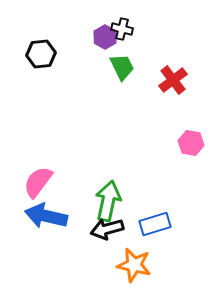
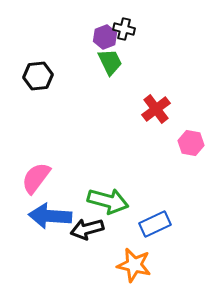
black cross: moved 2 px right
purple hexagon: rotated 10 degrees clockwise
black hexagon: moved 3 px left, 22 px down
green trapezoid: moved 12 px left, 5 px up
red cross: moved 17 px left, 29 px down
pink semicircle: moved 2 px left, 4 px up
green arrow: rotated 93 degrees clockwise
blue arrow: moved 4 px right; rotated 9 degrees counterclockwise
blue rectangle: rotated 8 degrees counterclockwise
black arrow: moved 20 px left
